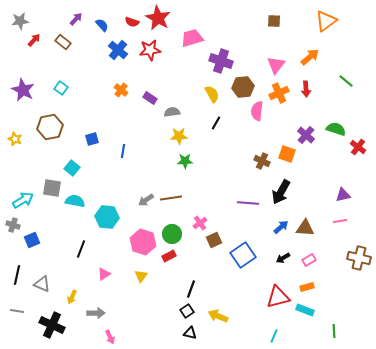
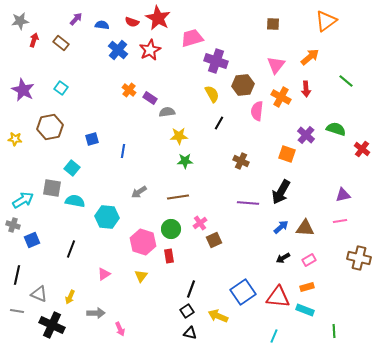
brown square at (274, 21): moved 1 px left, 3 px down
blue semicircle at (102, 25): rotated 40 degrees counterclockwise
red arrow at (34, 40): rotated 24 degrees counterclockwise
brown rectangle at (63, 42): moved 2 px left, 1 px down
red star at (150, 50): rotated 20 degrees counterclockwise
purple cross at (221, 61): moved 5 px left
brown hexagon at (243, 87): moved 2 px up
orange cross at (121, 90): moved 8 px right
orange cross at (279, 93): moved 2 px right, 4 px down; rotated 36 degrees counterclockwise
gray semicircle at (172, 112): moved 5 px left
black line at (216, 123): moved 3 px right
yellow star at (15, 139): rotated 16 degrees counterclockwise
red cross at (358, 147): moved 4 px right, 2 px down
brown cross at (262, 161): moved 21 px left
brown line at (171, 198): moved 7 px right, 1 px up
gray arrow at (146, 200): moved 7 px left, 8 px up
green circle at (172, 234): moved 1 px left, 5 px up
black line at (81, 249): moved 10 px left
blue square at (243, 255): moved 37 px down
red rectangle at (169, 256): rotated 72 degrees counterclockwise
gray triangle at (42, 284): moved 3 px left, 10 px down
yellow arrow at (72, 297): moved 2 px left
red triangle at (278, 297): rotated 20 degrees clockwise
pink arrow at (110, 337): moved 10 px right, 8 px up
